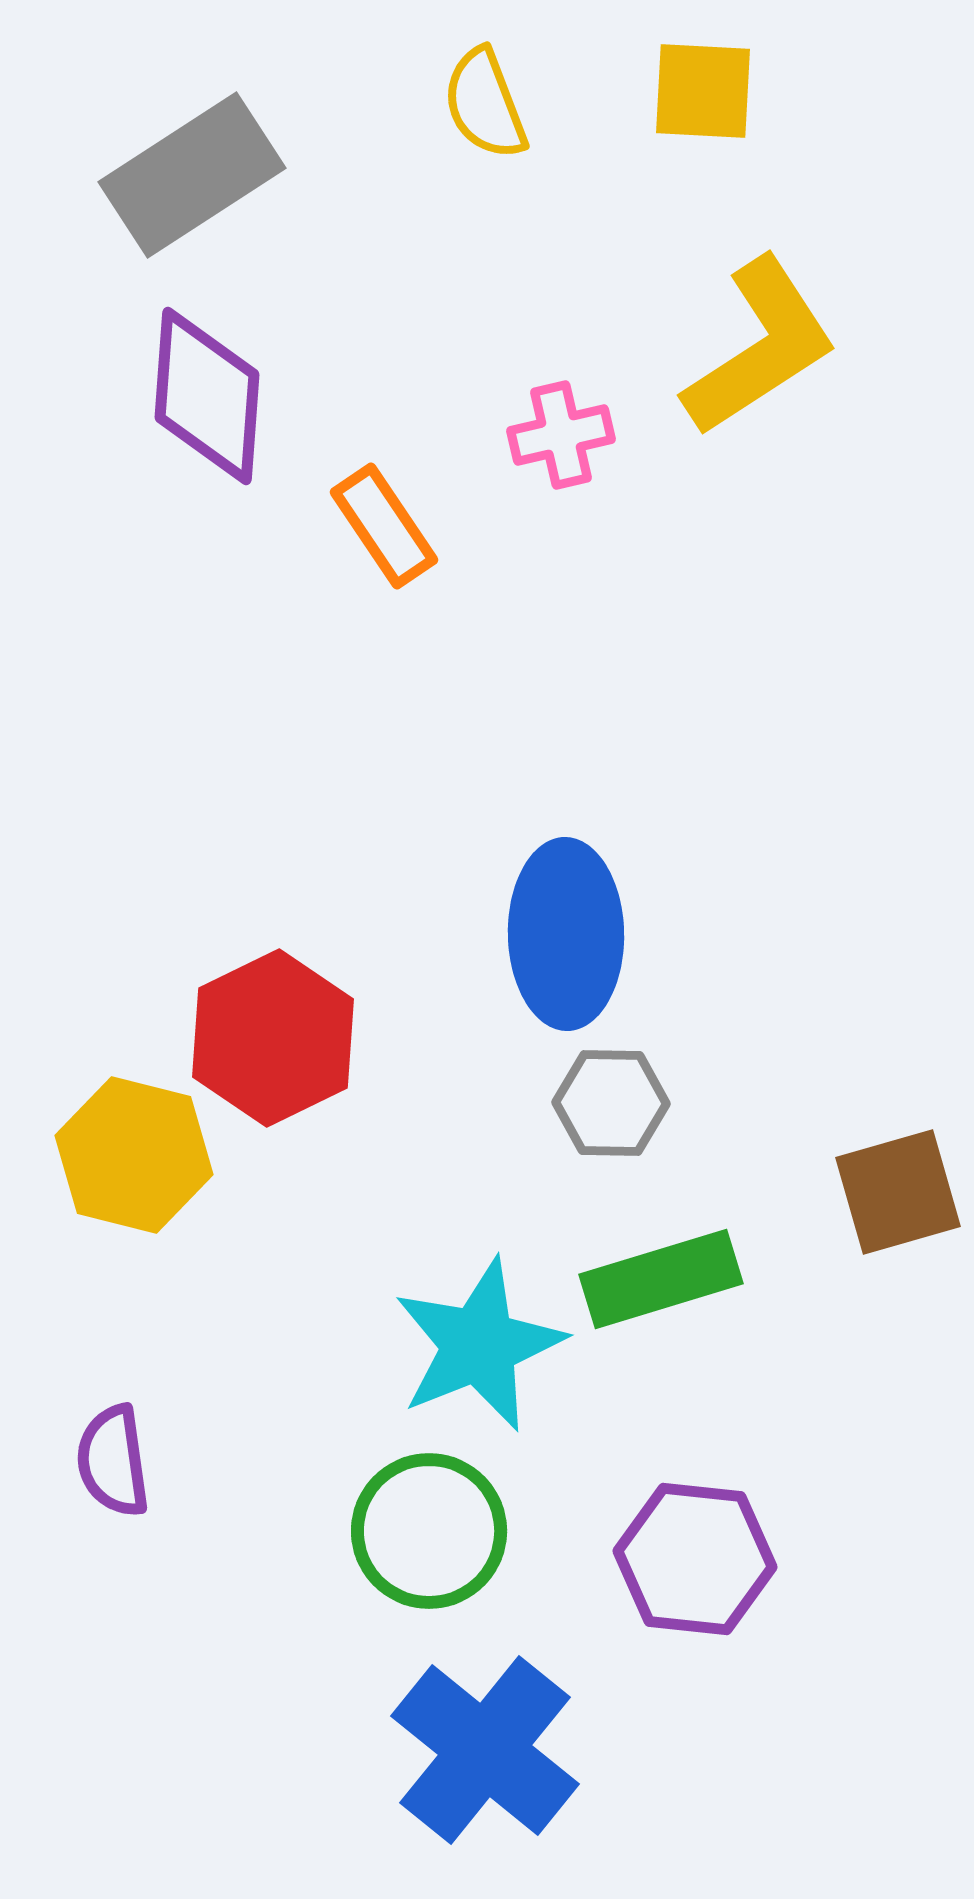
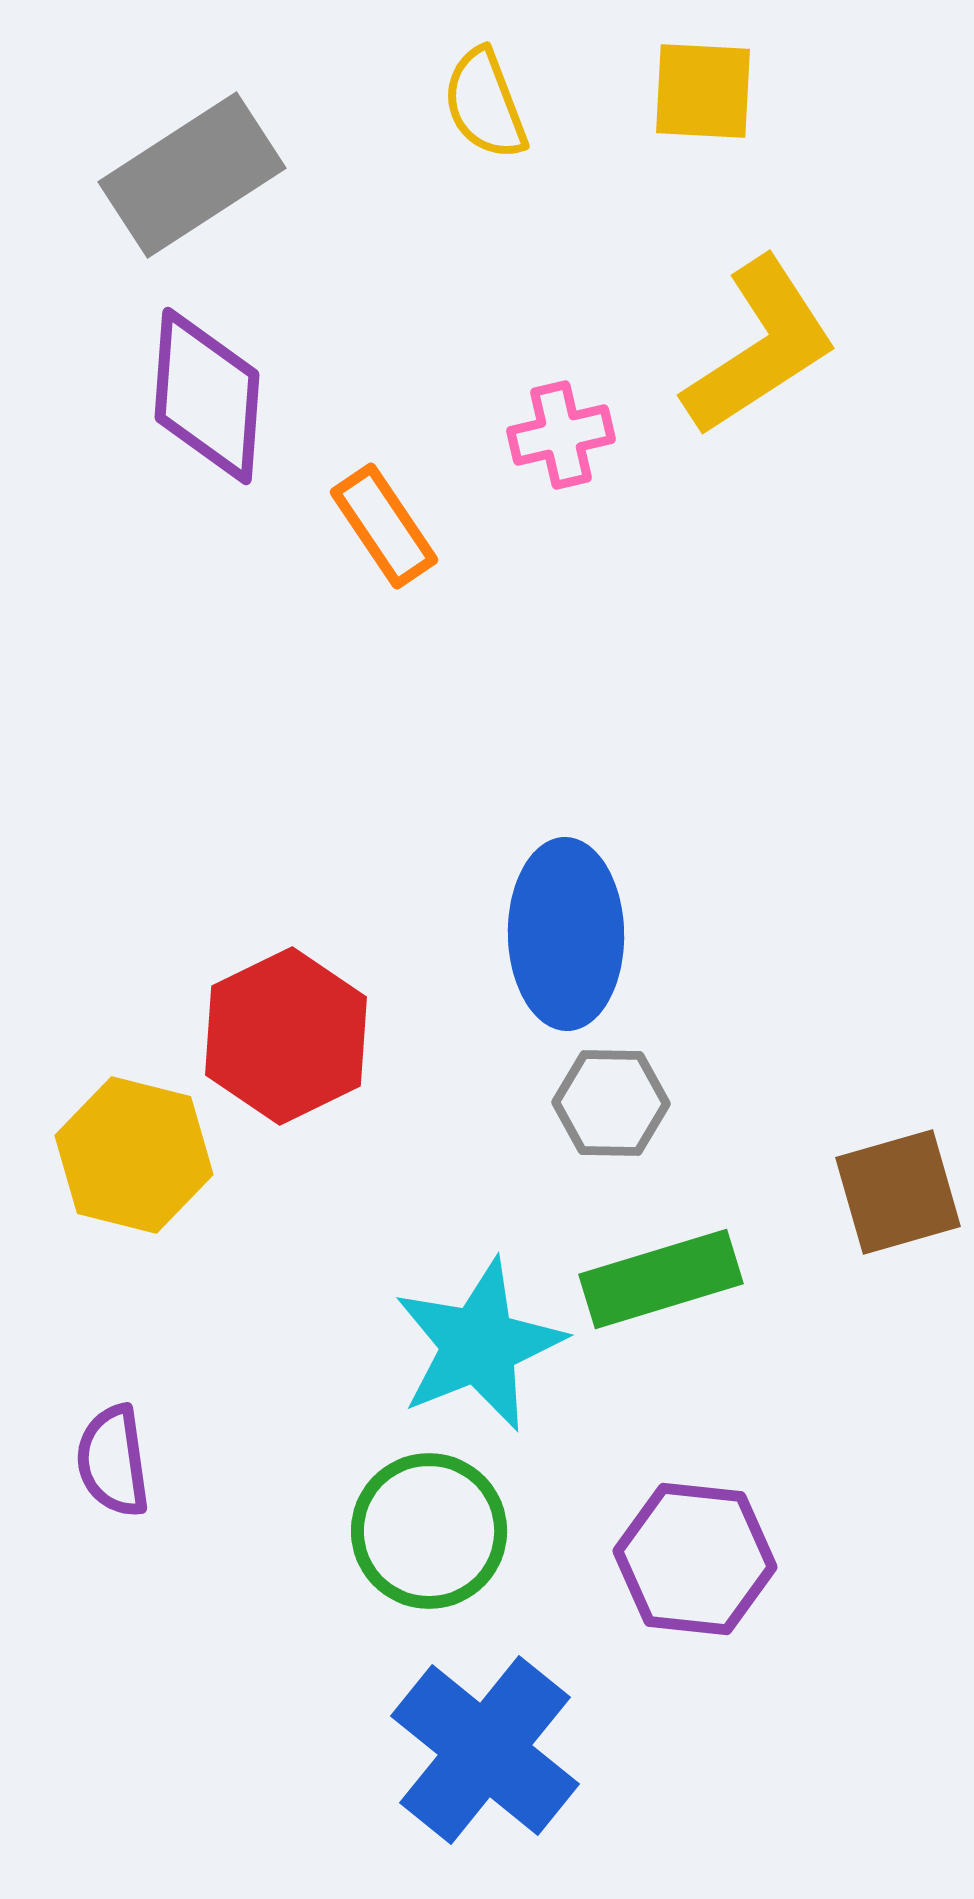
red hexagon: moved 13 px right, 2 px up
